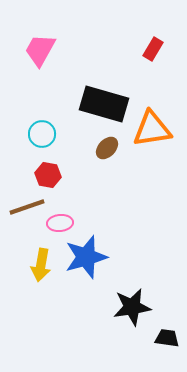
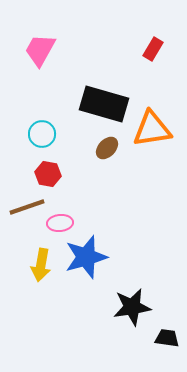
red hexagon: moved 1 px up
